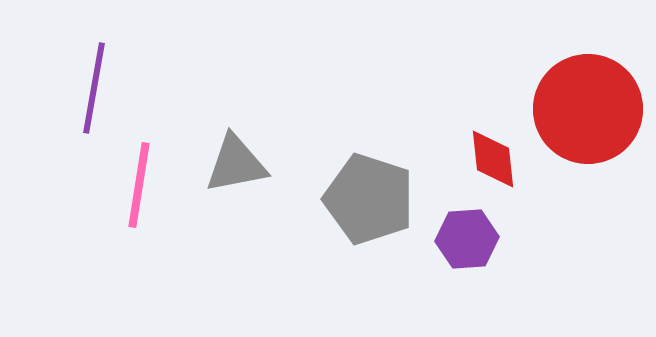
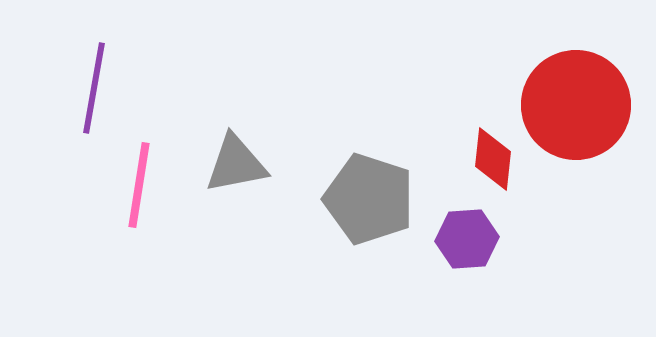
red circle: moved 12 px left, 4 px up
red diamond: rotated 12 degrees clockwise
